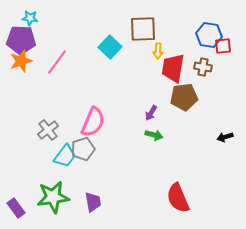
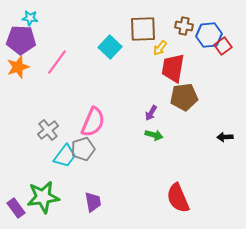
blue hexagon: rotated 15 degrees counterclockwise
red square: rotated 30 degrees counterclockwise
yellow arrow: moved 2 px right, 3 px up; rotated 35 degrees clockwise
orange star: moved 3 px left, 6 px down
brown cross: moved 19 px left, 41 px up
black arrow: rotated 14 degrees clockwise
green star: moved 10 px left
